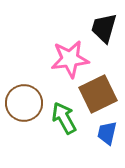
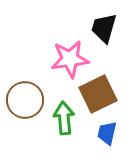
brown circle: moved 1 px right, 3 px up
green arrow: rotated 24 degrees clockwise
